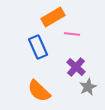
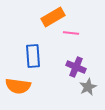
pink line: moved 1 px left, 1 px up
blue rectangle: moved 5 px left, 9 px down; rotated 20 degrees clockwise
purple cross: rotated 18 degrees counterclockwise
orange semicircle: moved 21 px left, 5 px up; rotated 35 degrees counterclockwise
